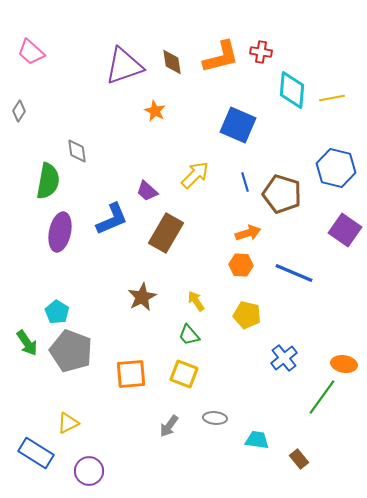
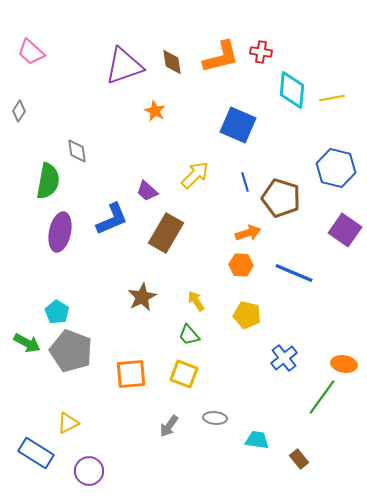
brown pentagon at (282, 194): moved 1 px left, 4 px down
green arrow at (27, 343): rotated 28 degrees counterclockwise
